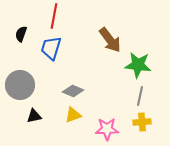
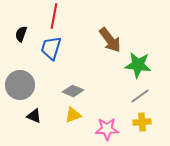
gray line: rotated 42 degrees clockwise
black triangle: rotated 35 degrees clockwise
